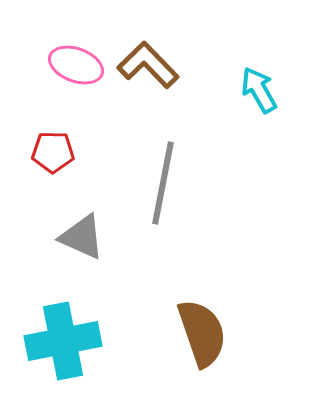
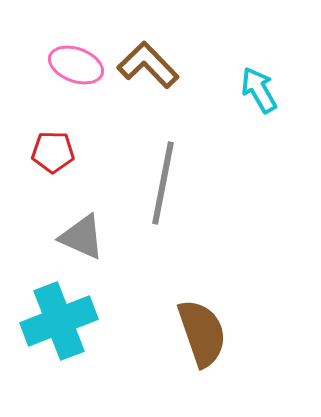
cyan cross: moved 4 px left, 20 px up; rotated 10 degrees counterclockwise
